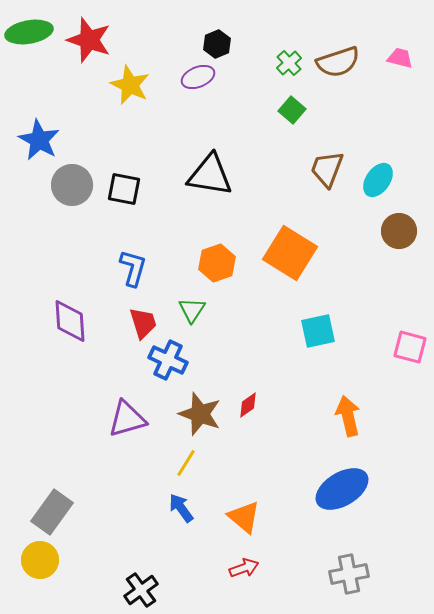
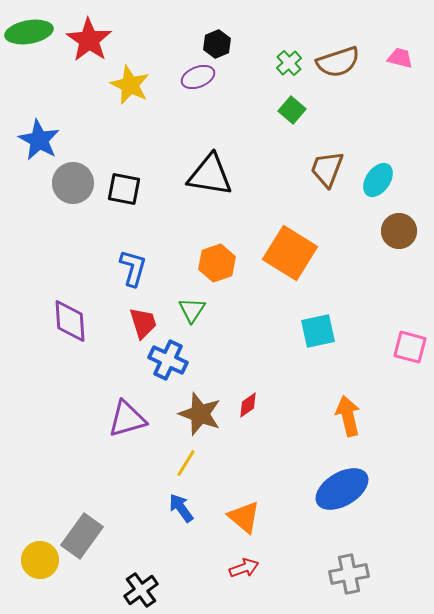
red star: rotated 15 degrees clockwise
gray circle: moved 1 px right, 2 px up
gray rectangle: moved 30 px right, 24 px down
